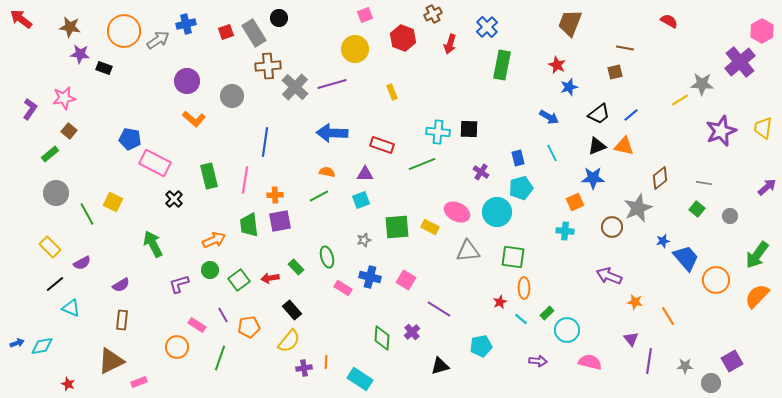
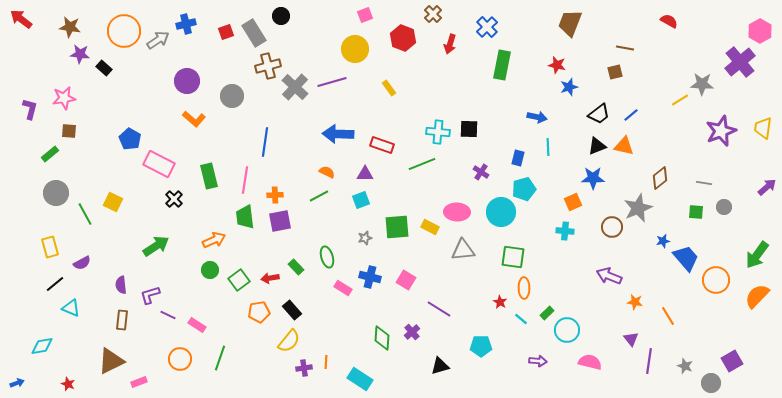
brown cross at (433, 14): rotated 18 degrees counterclockwise
black circle at (279, 18): moved 2 px right, 2 px up
pink hexagon at (762, 31): moved 2 px left
red star at (557, 65): rotated 12 degrees counterclockwise
brown cross at (268, 66): rotated 10 degrees counterclockwise
black rectangle at (104, 68): rotated 21 degrees clockwise
purple line at (332, 84): moved 2 px up
yellow rectangle at (392, 92): moved 3 px left, 4 px up; rotated 14 degrees counterclockwise
purple L-shape at (30, 109): rotated 20 degrees counterclockwise
blue arrow at (549, 117): moved 12 px left; rotated 18 degrees counterclockwise
brown square at (69, 131): rotated 35 degrees counterclockwise
blue arrow at (332, 133): moved 6 px right, 1 px down
blue pentagon at (130, 139): rotated 20 degrees clockwise
cyan line at (552, 153): moved 4 px left, 6 px up; rotated 24 degrees clockwise
blue rectangle at (518, 158): rotated 28 degrees clockwise
pink rectangle at (155, 163): moved 4 px right, 1 px down
orange semicircle at (327, 172): rotated 14 degrees clockwise
cyan pentagon at (521, 188): moved 3 px right, 1 px down
orange square at (575, 202): moved 2 px left
green square at (697, 209): moved 1 px left, 3 px down; rotated 35 degrees counterclockwise
pink ellipse at (457, 212): rotated 25 degrees counterclockwise
cyan circle at (497, 212): moved 4 px right
green line at (87, 214): moved 2 px left
gray circle at (730, 216): moved 6 px left, 9 px up
green trapezoid at (249, 225): moved 4 px left, 8 px up
gray star at (364, 240): moved 1 px right, 2 px up
green arrow at (153, 244): moved 3 px right, 2 px down; rotated 84 degrees clockwise
yellow rectangle at (50, 247): rotated 30 degrees clockwise
gray triangle at (468, 251): moved 5 px left, 1 px up
purple L-shape at (179, 284): moved 29 px left, 11 px down
purple semicircle at (121, 285): rotated 114 degrees clockwise
red star at (500, 302): rotated 16 degrees counterclockwise
purple line at (223, 315): moved 55 px left; rotated 35 degrees counterclockwise
orange pentagon at (249, 327): moved 10 px right, 15 px up
blue arrow at (17, 343): moved 40 px down
cyan pentagon at (481, 346): rotated 10 degrees clockwise
orange circle at (177, 347): moved 3 px right, 12 px down
gray star at (685, 366): rotated 21 degrees clockwise
